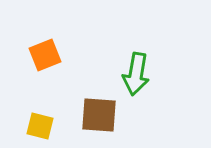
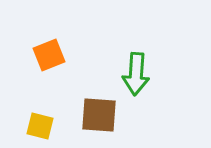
orange square: moved 4 px right
green arrow: rotated 6 degrees counterclockwise
